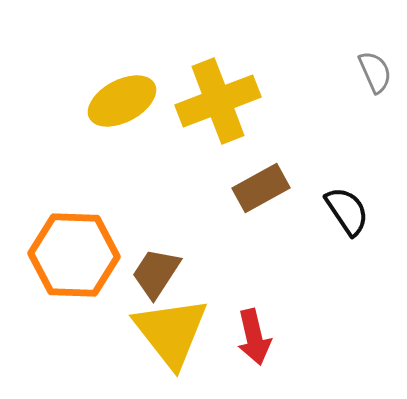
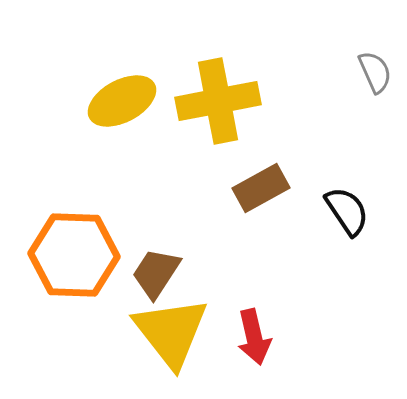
yellow cross: rotated 10 degrees clockwise
